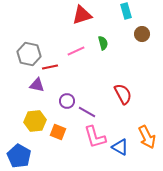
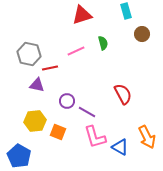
red line: moved 1 px down
